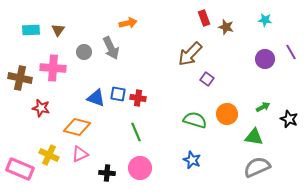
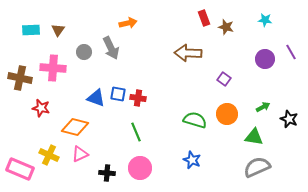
brown arrow: moved 2 px left, 1 px up; rotated 48 degrees clockwise
purple square: moved 17 px right
orange diamond: moved 2 px left
